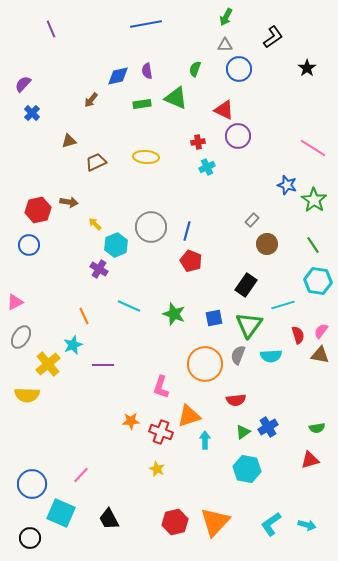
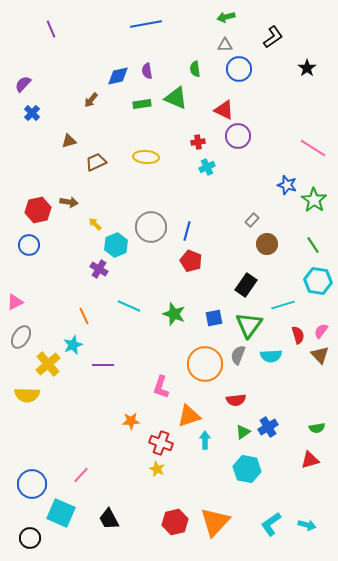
green arrow at (226, 17): rotated 48 degrees clockwise
green semicircle at (195, 69): rotated 28 degrees counterclockwise
brown triangle at (320, 355): rotated 36 degrees clockwise
red cross at (161, 432): moved 11 px down
